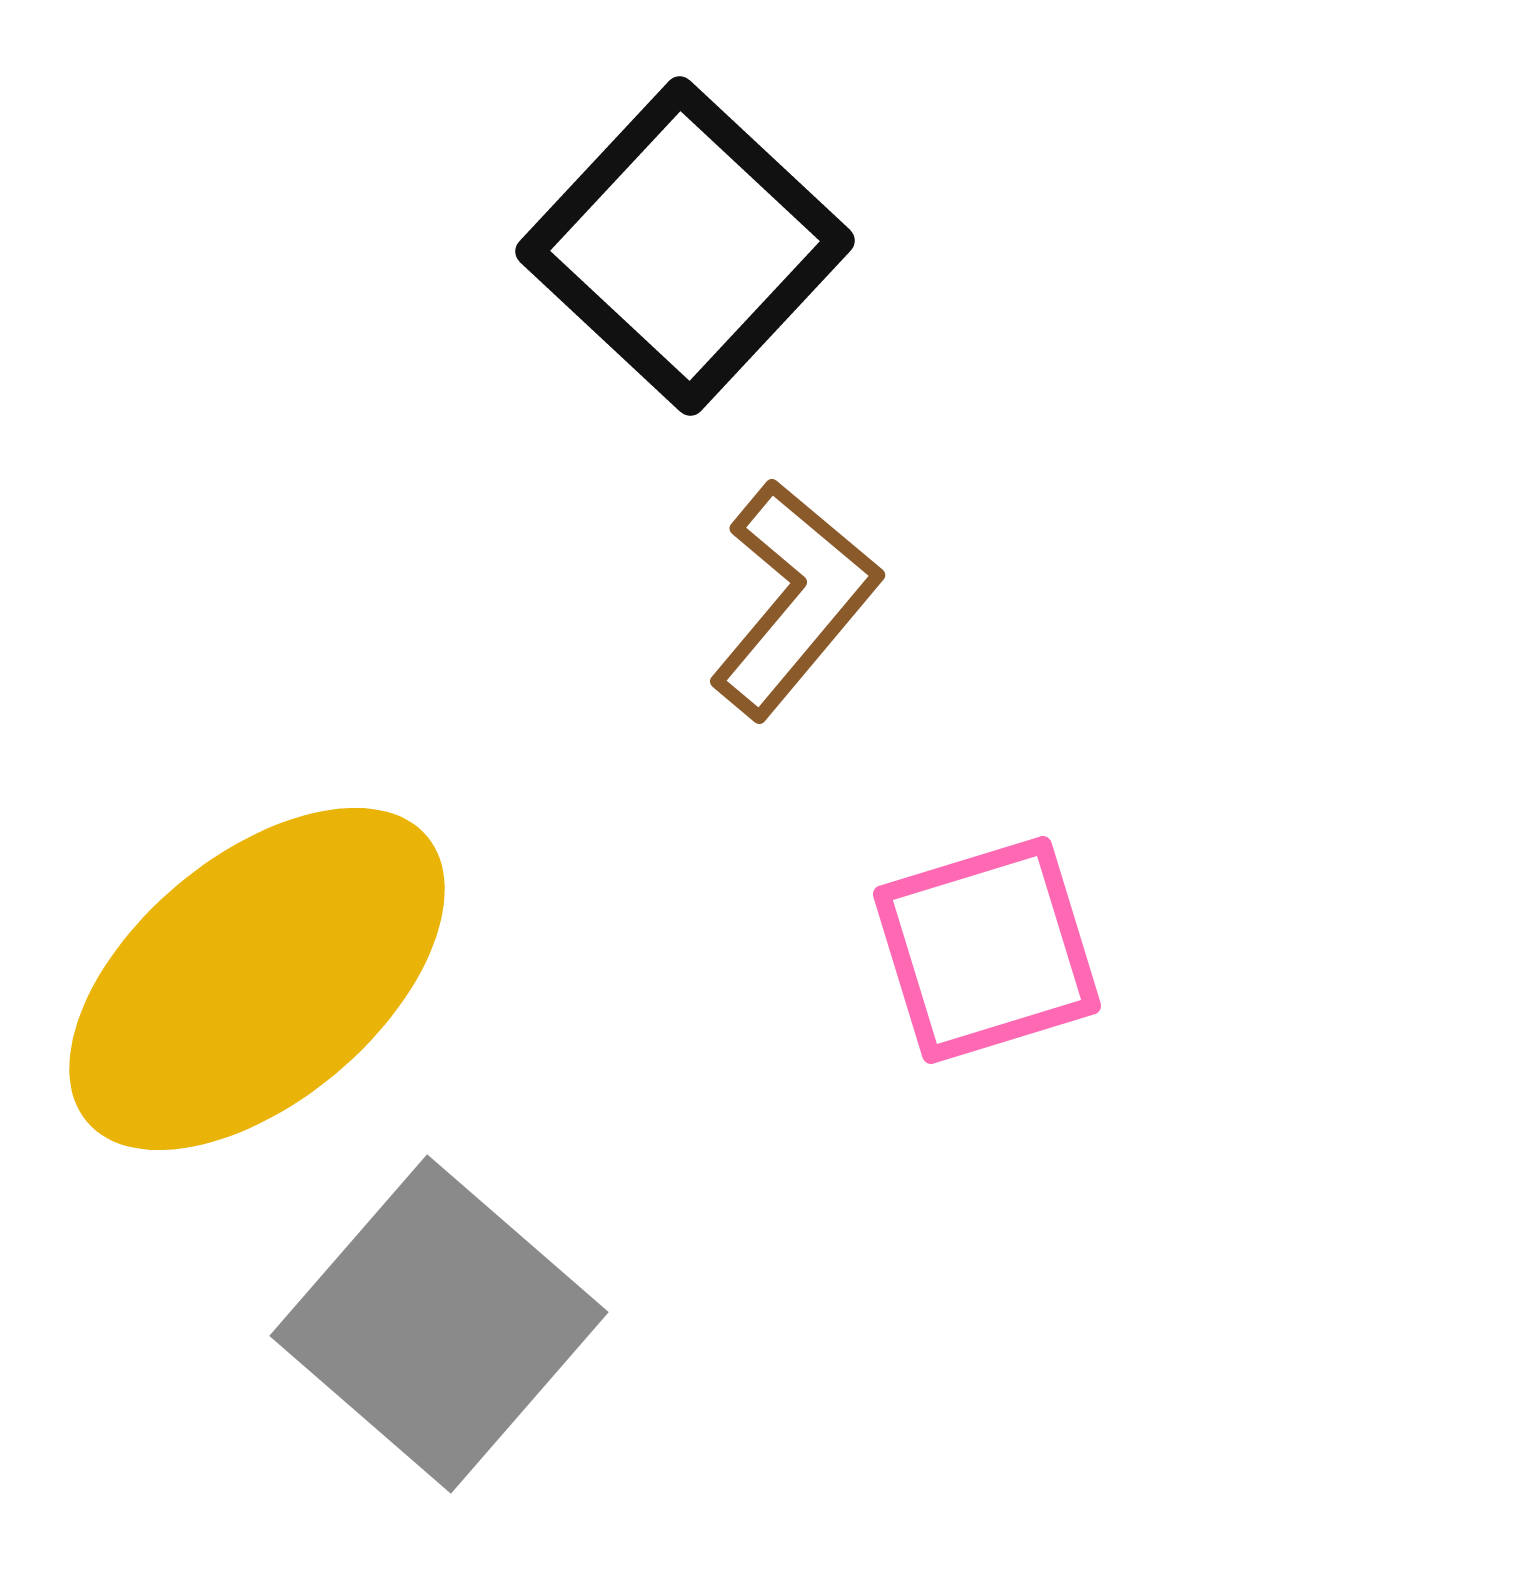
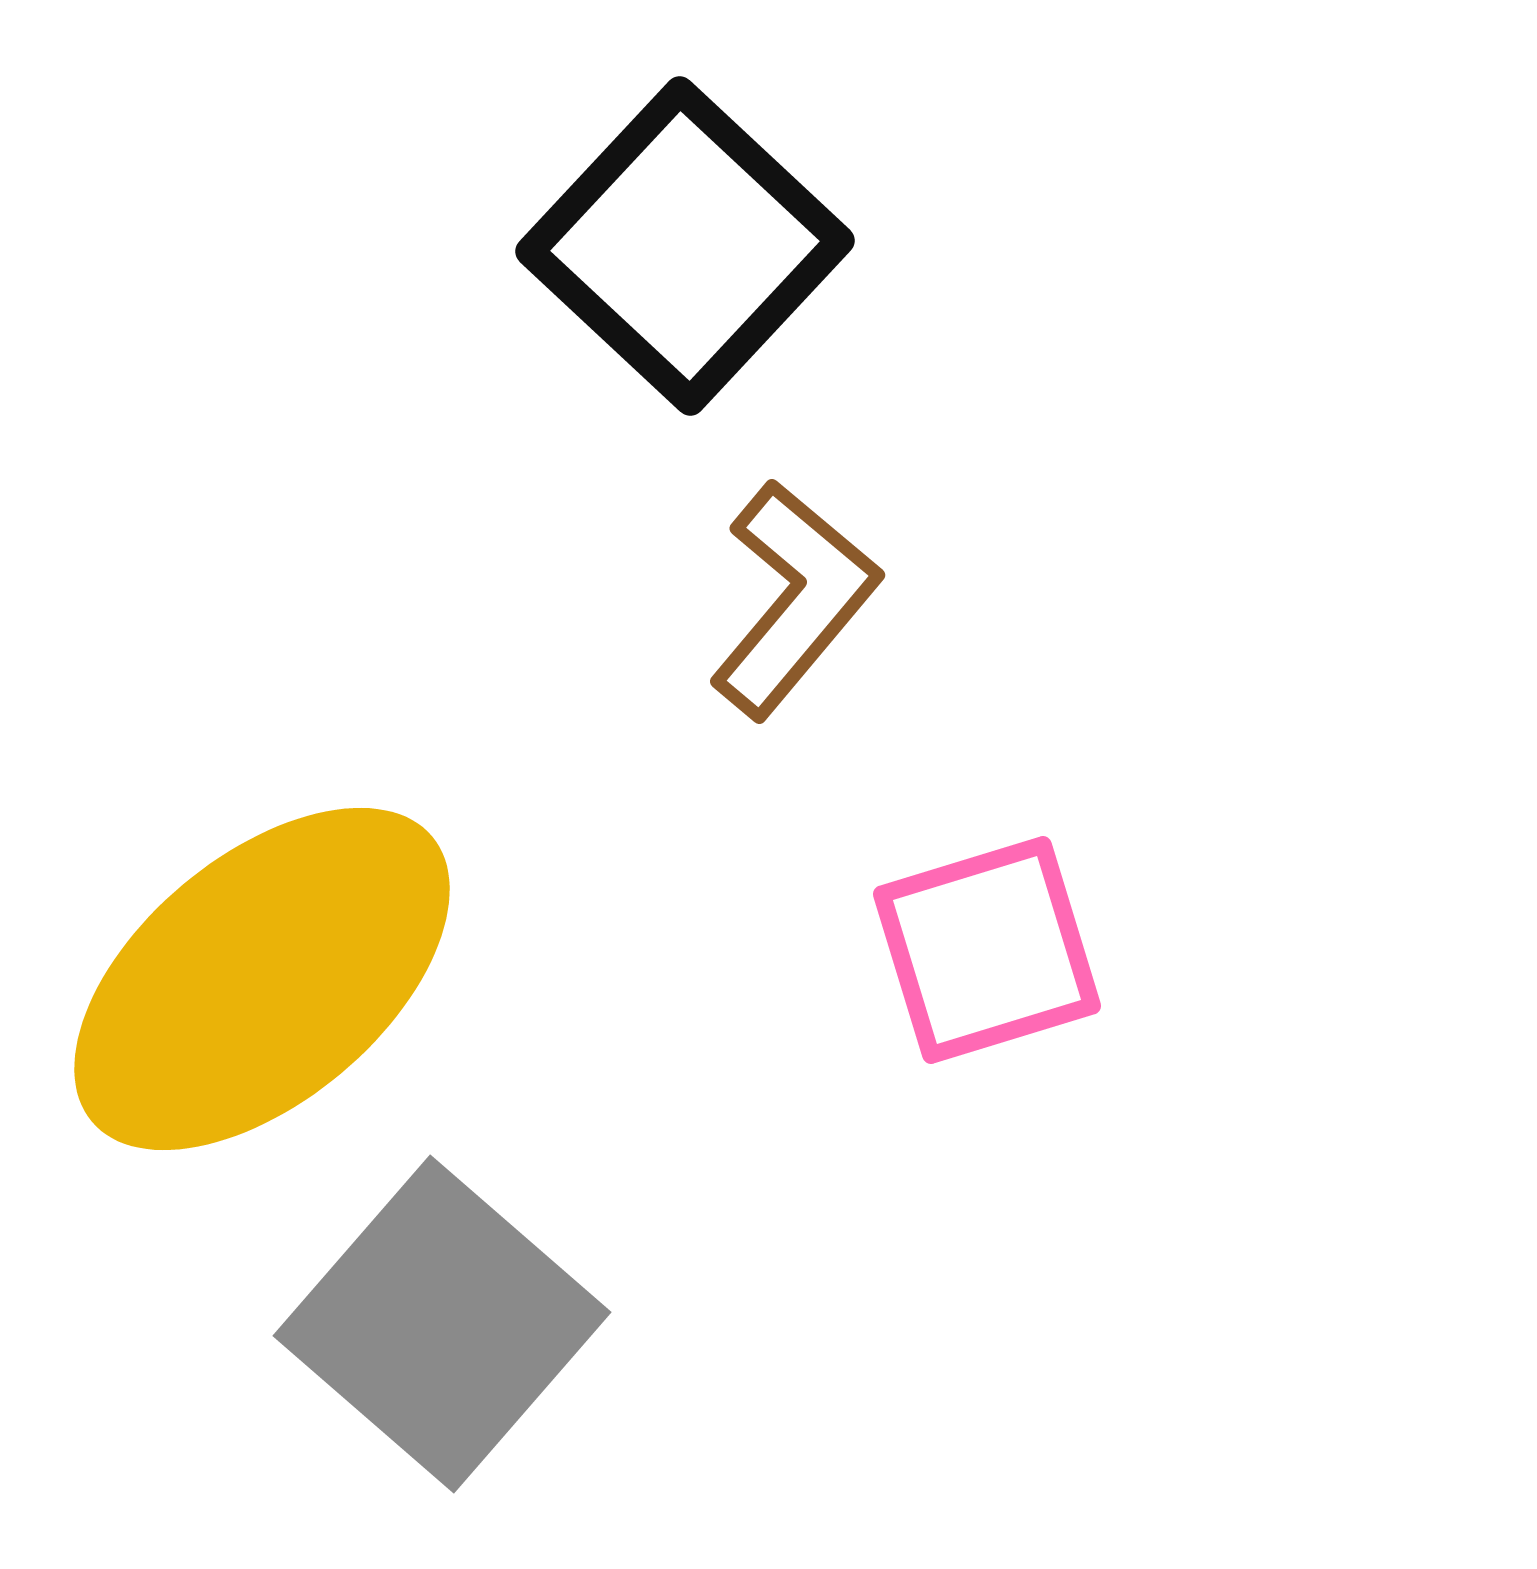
yellow ellipse: moved 5 px right
gray square: moved 3 px right
